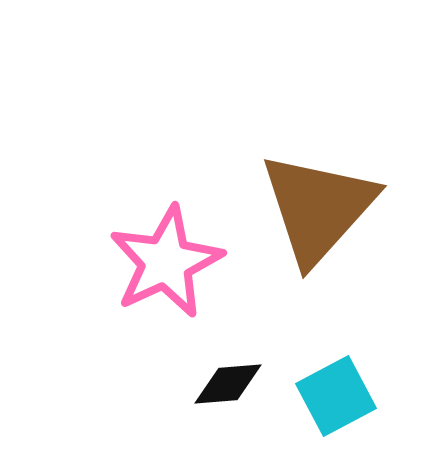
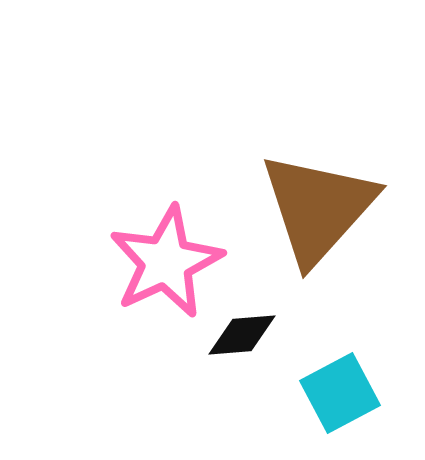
black diamond: moved 14 px right, 49 px up
cyan square: moved 4 px right, 3 px up
